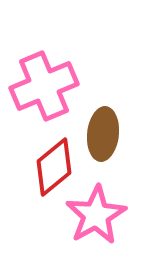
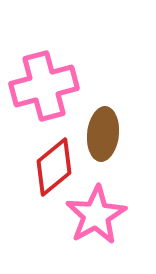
pink cross: rotated 8 degrees clockwise
